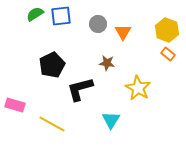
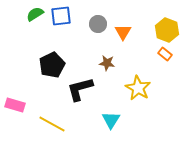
orange rectangle: moved 3 px left
